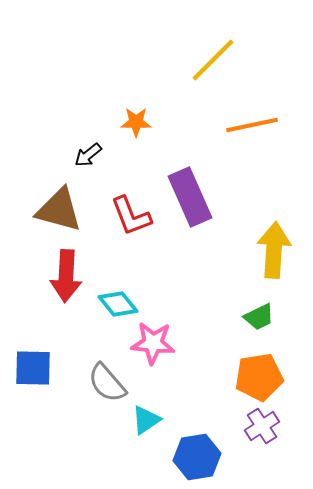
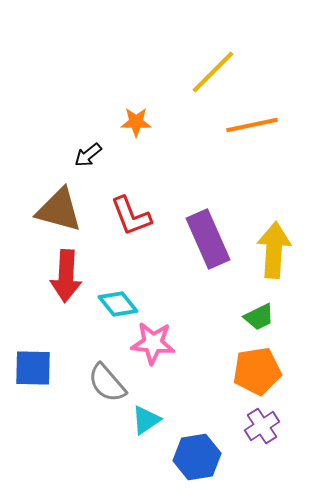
yellow line: moved 12 px down
purple rectangle: moved 18 px right, 42 px down
orange pentagon: moved 2 px left, 6 px up
